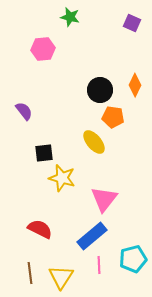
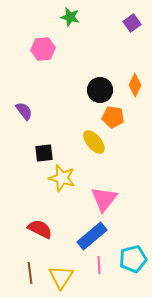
purple square: rotated 30 degrees clockwise
